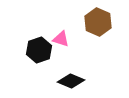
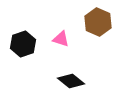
black hexagon: moved 16 px left, 6 px up
black diamond: rotated 16 degrees clockwise
